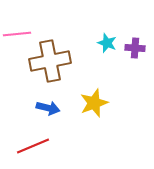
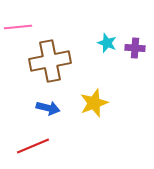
pink line: moved 1 px right, 7 px up
